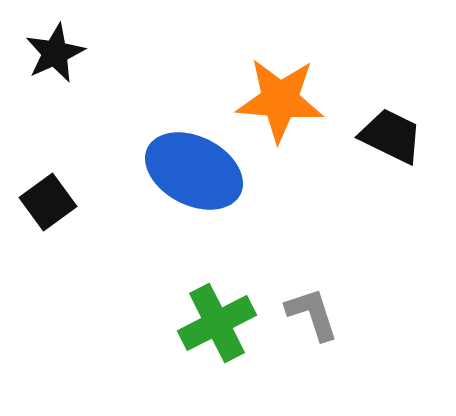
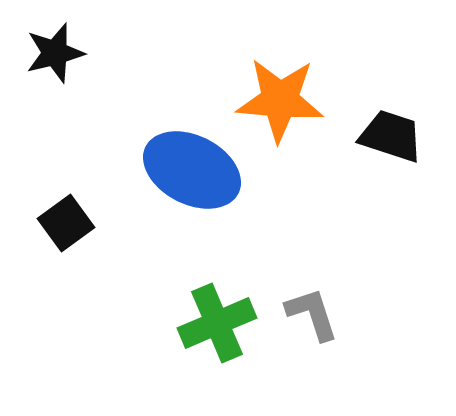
black star: rotated 10 degrees clockwise
black trapezoid: rotated 8 degrees counterclockwise
blue ellipse: moved 2 px left, 1 px up
black square: moved 18 px right, 21 px down
green cross: rotated 4 degrees clockwise
